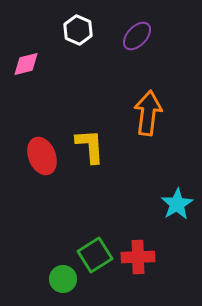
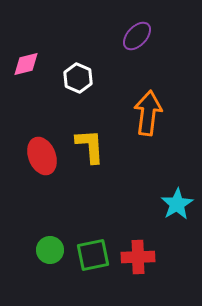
white hexagon: moved 48 px down
green square: moved 2 px left; rotated 20 degrees clockwise
green circle: moved 13 px left, 29 px up
